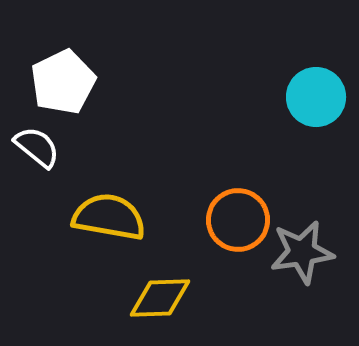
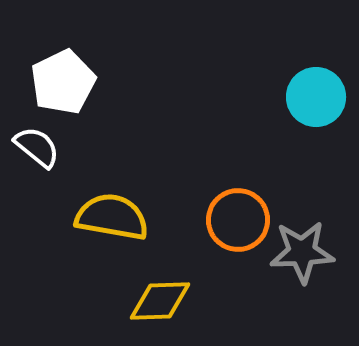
yellow semicircle: moved 3 px right
gray star: rotated 6 degrees clockwise
yellow diamond: moved 3 px down
